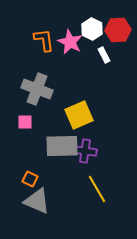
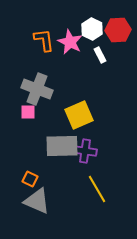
white rectangle: moved 4 px left
pink square: moved 3 px right, 10 px up
